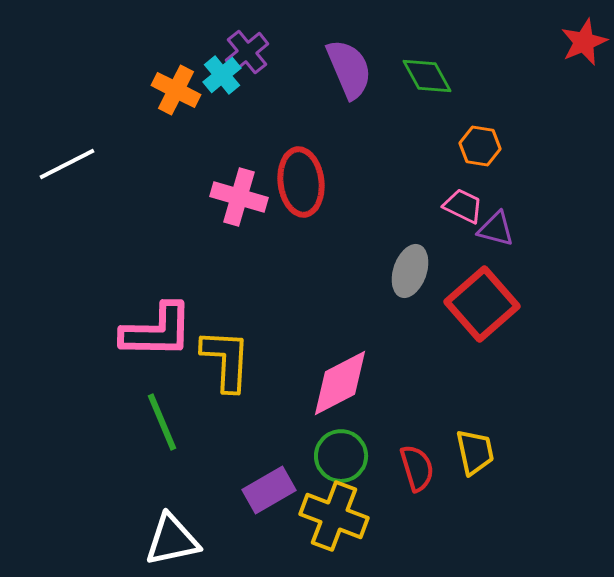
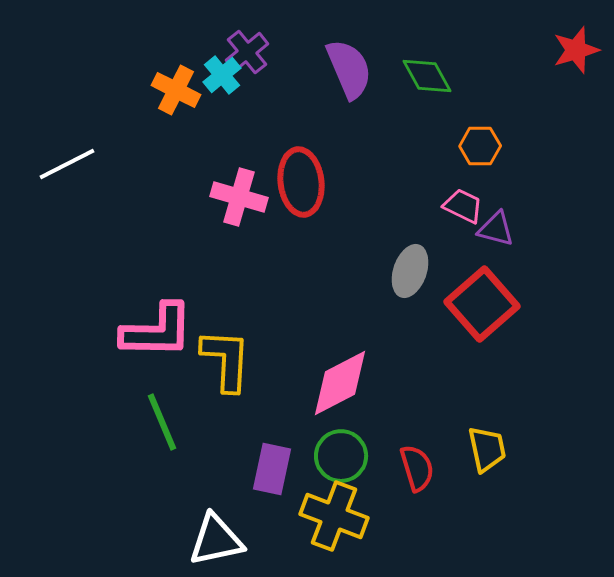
red star: moved 8 px left, 8 px down; rotated 6 degrees clockwise
orange hexagon: rotated 9 degrees counterclockwise
yellow trapezoid: moved 12 px right, 3 px up
purple rectangle: moved 3 px right, 21 px up; rotated 48 degrees counterclockwise
white triangle: moved 44 px right
